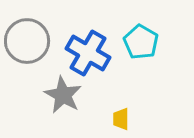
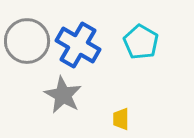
blue cross: moved 10 px left, 8 px up
